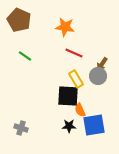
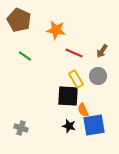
orange star: moved 9 px left, 3 px down
brown arrow: moved 13 px up
orange semicircle: moved 3 px right
black star: rotated 16 degrees clockwise
